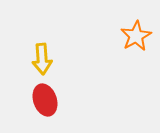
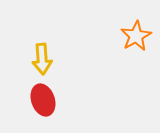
red ellipse: moved 2 px left
